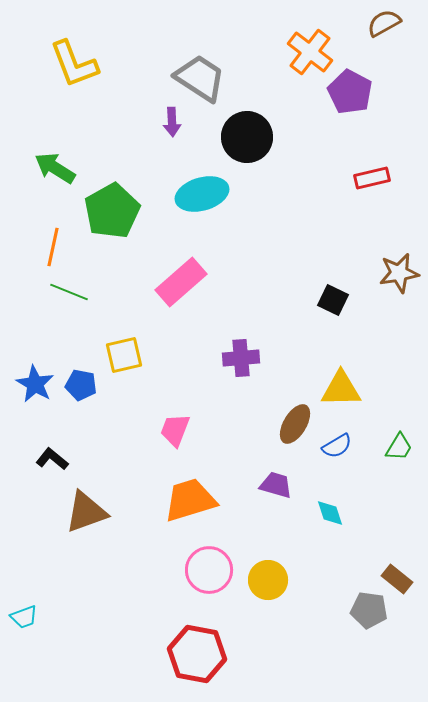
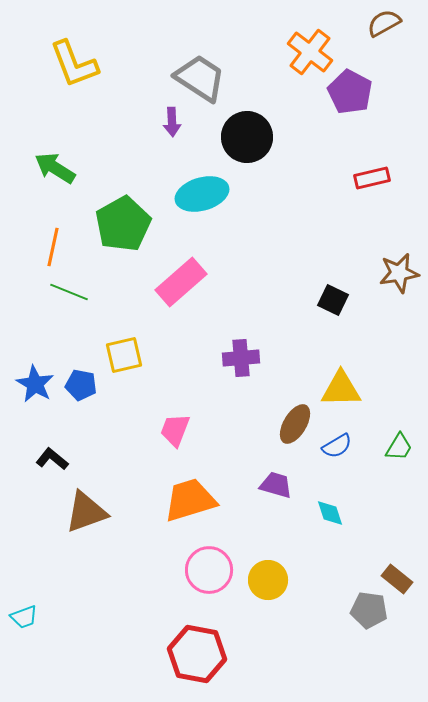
green pentagon: moved 11 px right, 13 px down
